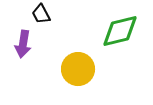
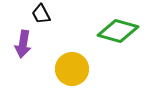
green diamond: moved 2 px left; rotated 30 degrees clockwise
yellow circle: moved 6 px left
